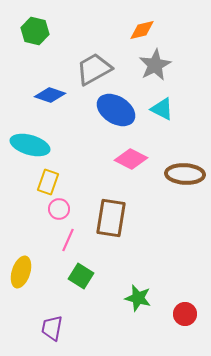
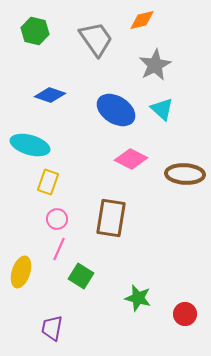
orange diamond: moved 10 px up
gray trapezoid: moved 2 px right, 30 px up; rotated 84 degrees clockwise
cyan triangle: rotated 15 degrees clockwise
pink circle: moved 2 px left, 10 px down
pink line: moved 9 px left, 9 px down
